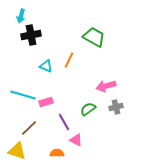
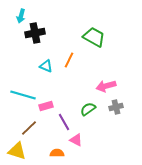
black cross: moved 4 px right, 2 px up
pink rectangle: moved 4 px down
